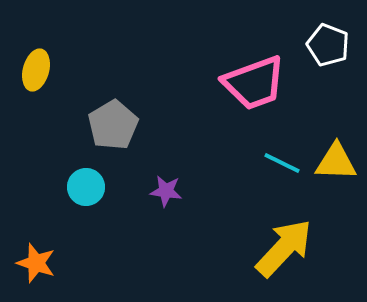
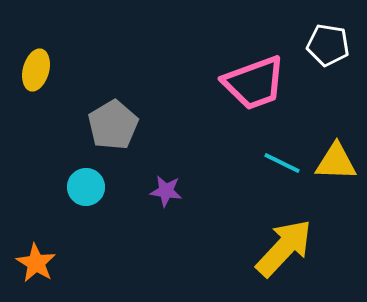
white pentagon: rotated 12 degrees counterclockwise
orange star: rotated 12 degrees clockwise
